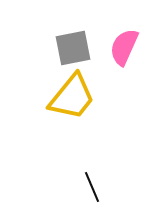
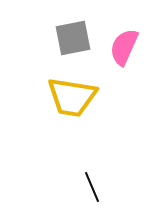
gray square: moved 10 px up
yellow trapezoid: rotated 60 degrees clockwise
